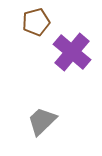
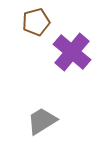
gray trapezoid: rotated 12 degrees clockwise
